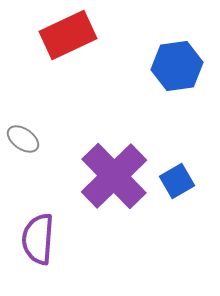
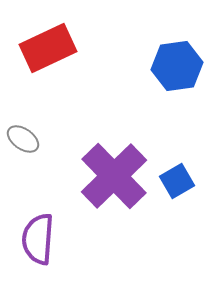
red rectangle: moved 20 px left, 13 px down
